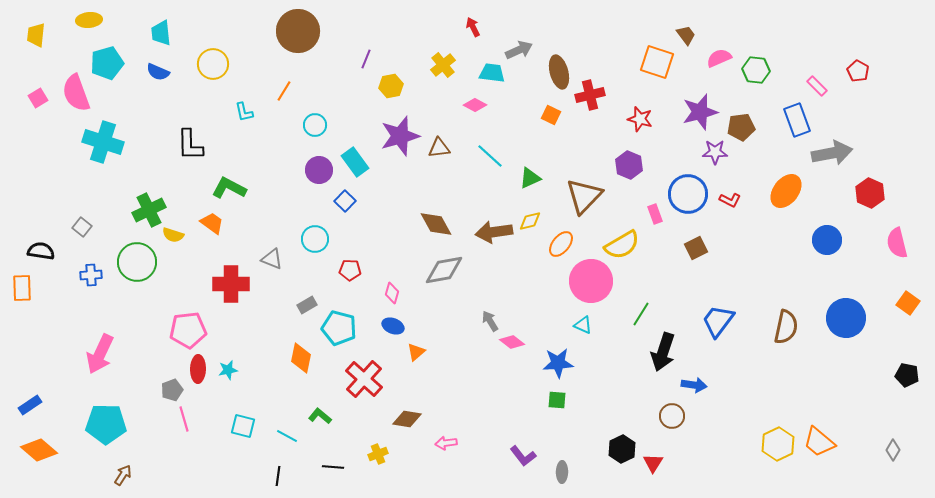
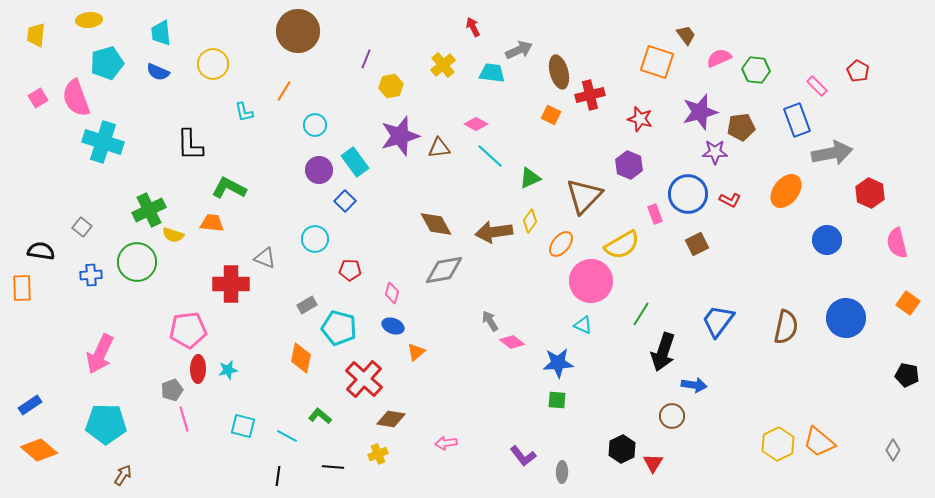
pink semicircle at (76, 93): moved 5 px down
pink diamond at (475, 105): moved 1 px right, 19 px down
yellow diamond at (530, 221): rotated 40 degrees counterclockwise
orange trapezoid at (212, 223): rotated 30 degrees counterclockwise
brown square at (696, 248): moved 1 px right, 4 px up
gray triangle at (272, 259): moved 7 px left, 1 px up
brown diamond at (407, 419): moved 16 px left
